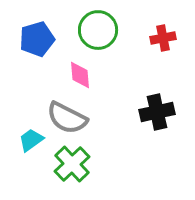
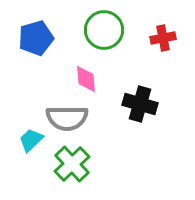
green circle: moved 6 px right
blue pentagon: moved 1 px left, 1 px up
pink diamond: moved 6 px right, 4 px down
black cross: moved 17 px left, 8 px up; rotated 28 degrees clockwise
gray semicircle: rotated 27 degrees counterclockwise
cyan trapezoid: rotated 8 degrees counterclockwise
